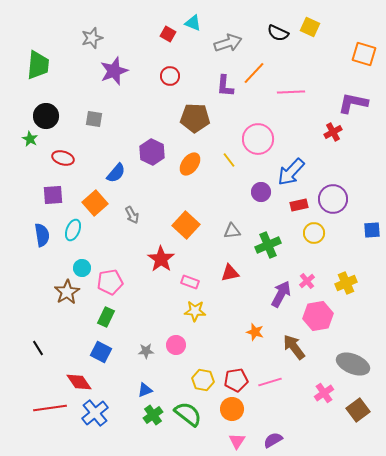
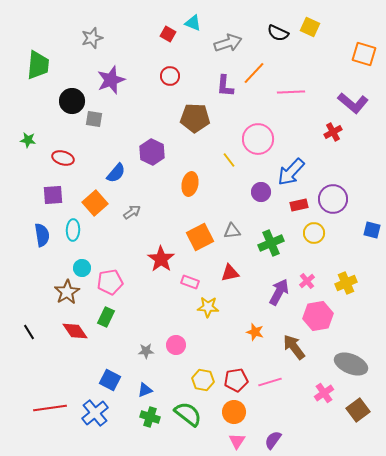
purple star at (114, 71): moved 3 px left, 9 px down
purple L-shape at (353, 103): rotated 152 degrees counterclockwise
black circle at (46, 116): moved 26 px right, 15 px up
green star at (30, 139): moved 2 px left, 1 px down; rotated 21 degrees counterclockwise
orange ellipse at (190, 164): moved 20 px down; rotated 25 degrees counterclockwise
gray arrow at (132, 215): moved 3 px up; rotated 96 degrees counterclockwise
orange square at (186, 225): moved 14 px right, 12 px down; rotated 20 degrees clockwise
cyan ellipse at (73, 230): rotated 20 degrees counterclockwise
blue square at (372, 230): rotated 18 degrees clockwise
green cross at (268, 245): moved 3 px right, 2 px up
purple arrow at (281, 294): moved 2 px left, 2 px up
yellow star at (195, 311): moved 13 px right, 4 px up
black line at (38, 348): moved 9 px left, 16 px up
blue square at (101, 352): moved 9 px right, 28 px down
gray ellipse at (353, 364): moved 2 px left
red diamond at (79, 382): moved 4 px left, 51 px up
orange circle at (232, 409): moved 2 px right, 3 px down
green cross at (153, 415): moved 3 px left, 2 px down; rotated 36 degrees counterclockwise
purple semicircle at (273, 440): rotated 24 degrees counterclockwise
